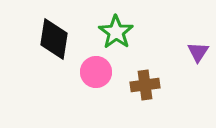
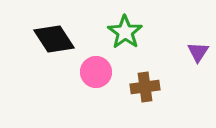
green star: moved 9 px right
black diamond: rotated 42 degrees counterclockwise
brown cross: moved 2 px down
